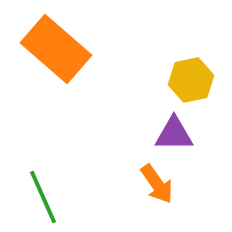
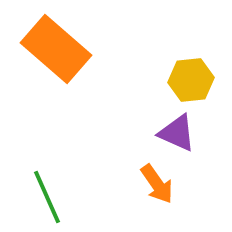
yellow hexagon: rotated 6 degrees clockwise
purple triangle: moved 3 px right, 1 px up; rotated 24 degrees clockwise
green line: moved 4 px right
